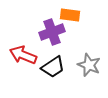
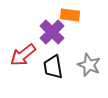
purple cross: rotated 25 degrees counterclockwise
red arrow: rotated 60 degrees counterclockwise
black trapezoid: rotated 115 degrees clockwise
